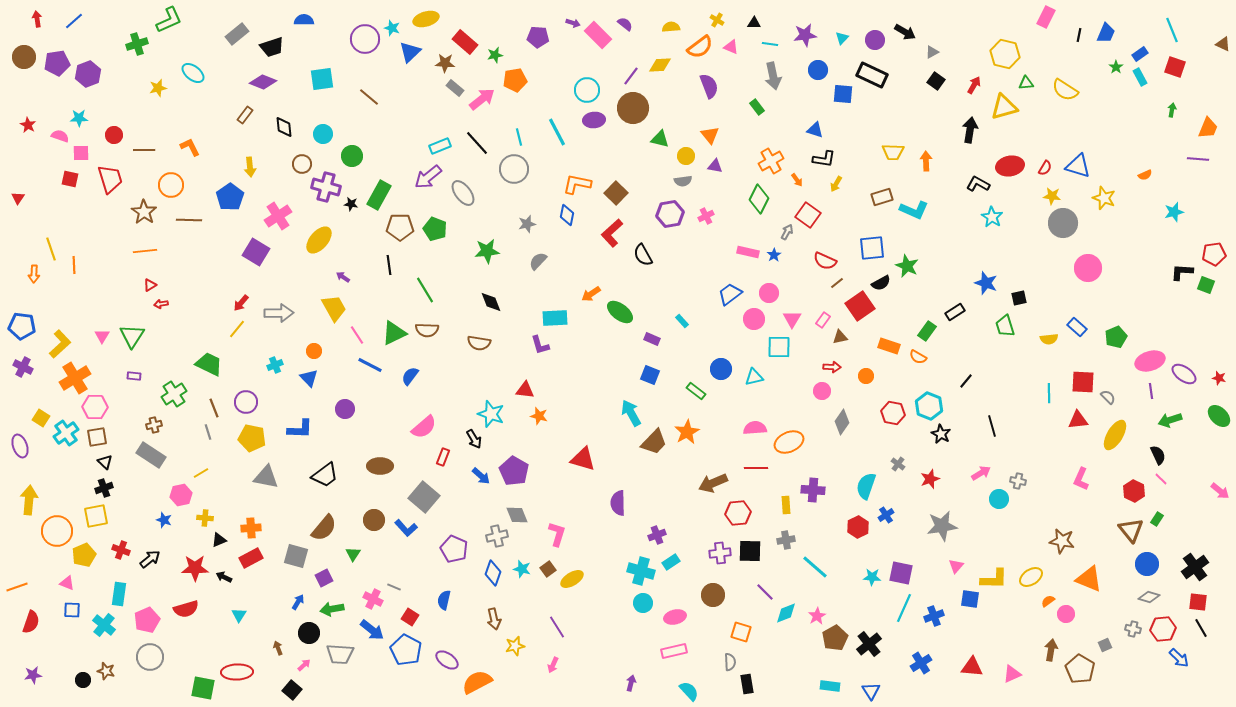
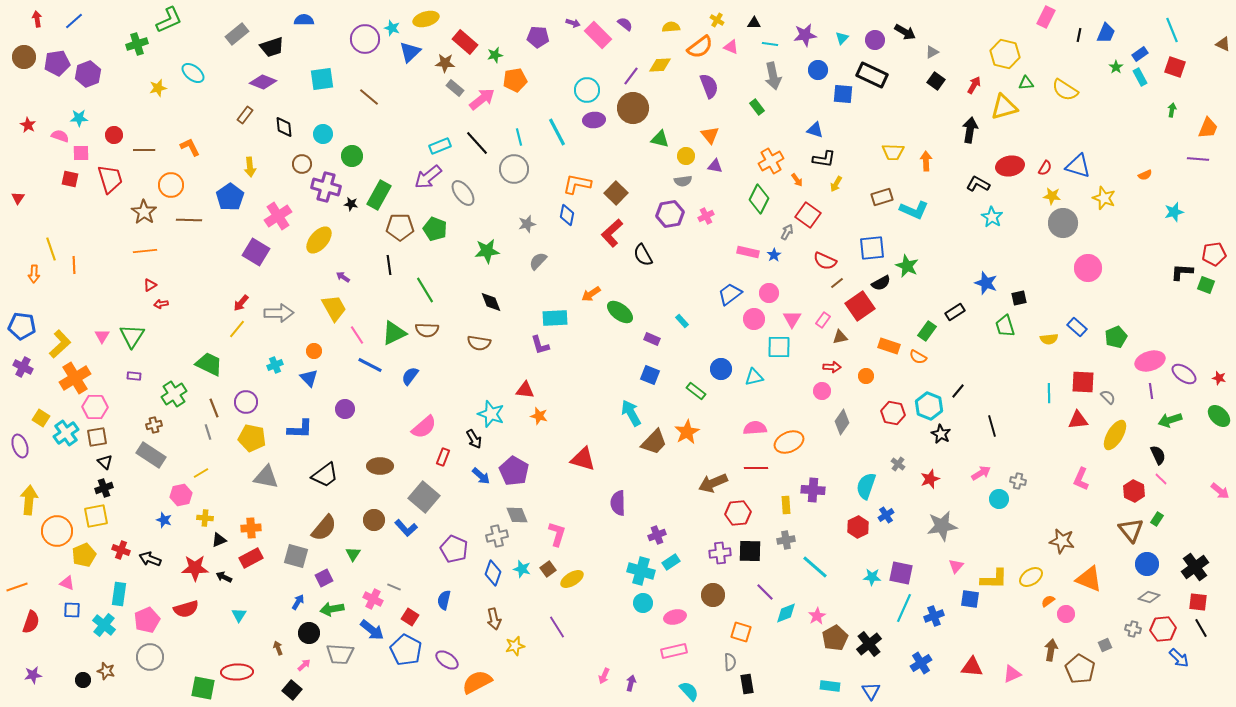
black line at (966, 381): moved 8 px left, 10 px down
black arrow at (150, 559): rotated 120 degrees counterclockwise
pink arrow at (553, 665): moved 51 px right, 11 px down
